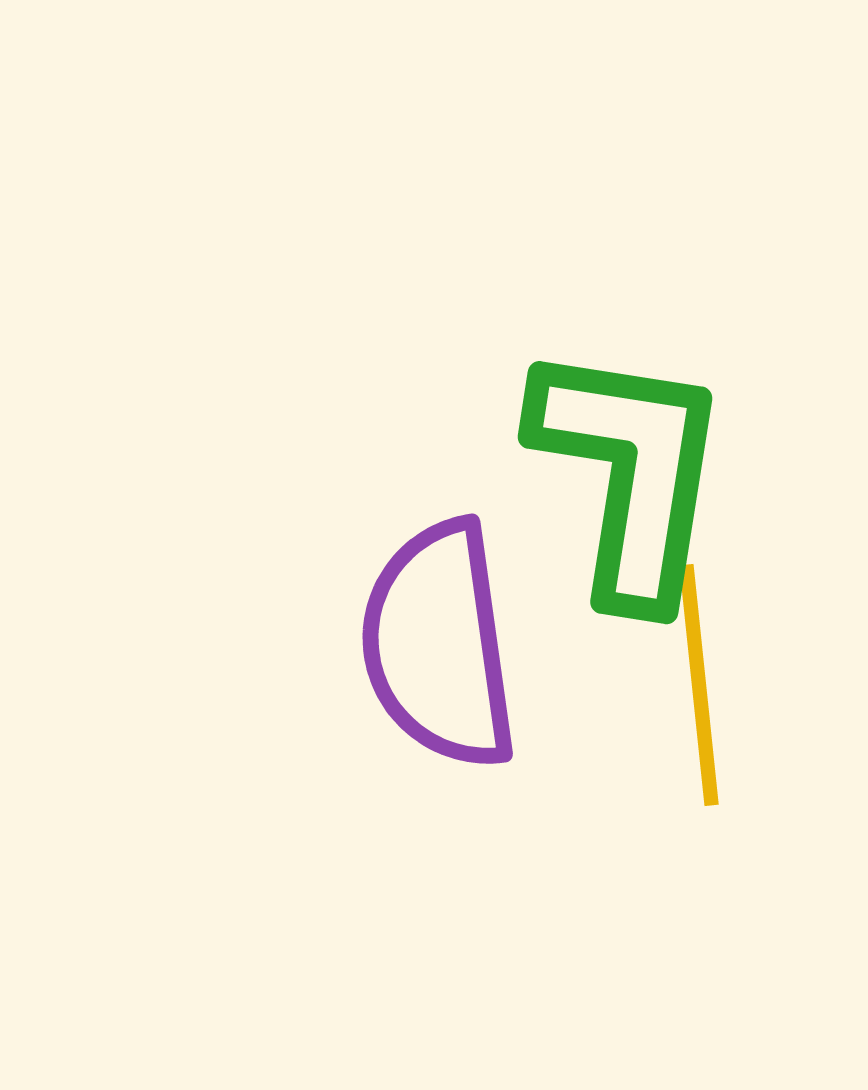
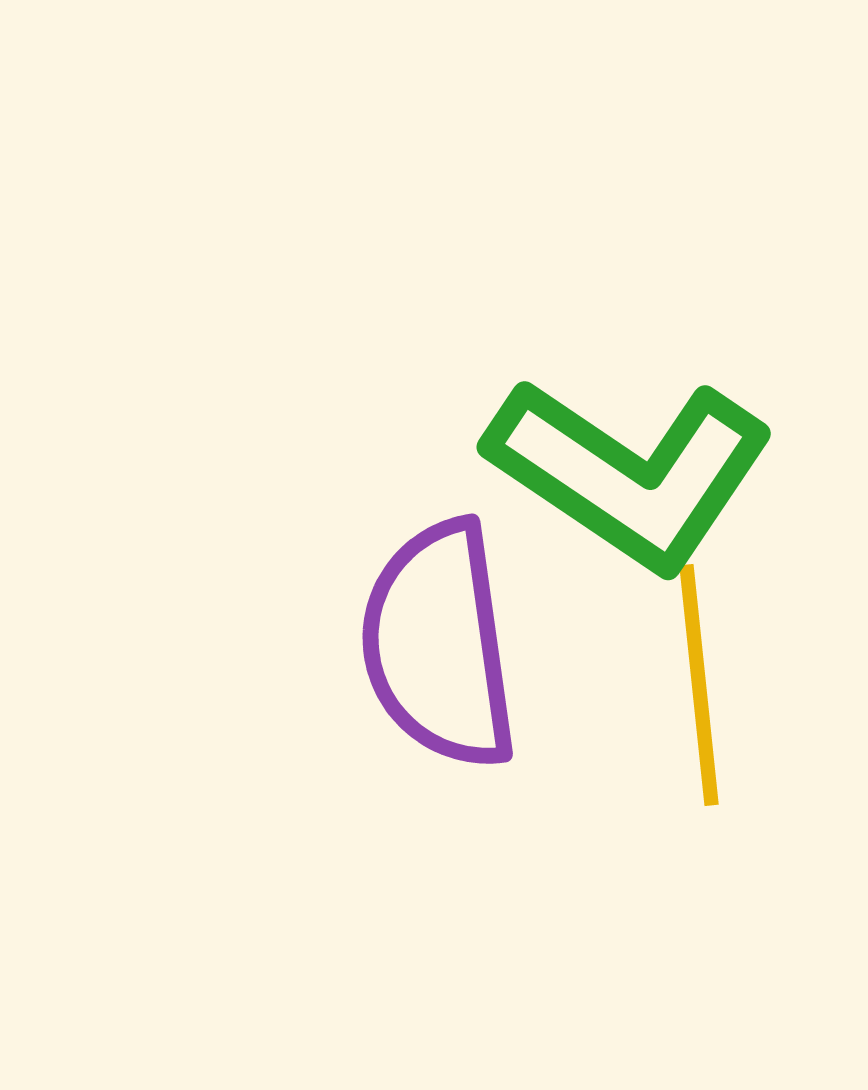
green L-shape: rotated 115 degrees clockwise
